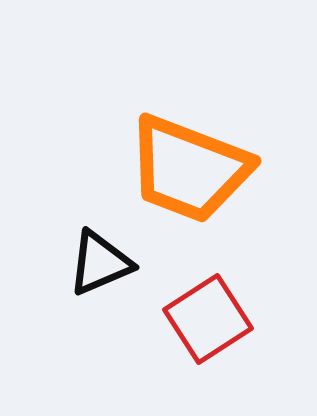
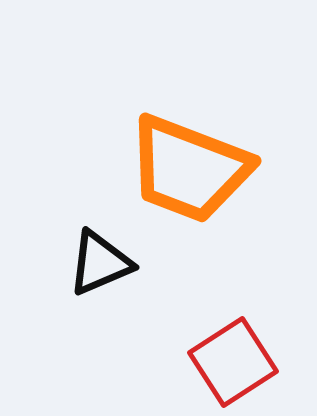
red square: moved 25 px right, 43 px down
